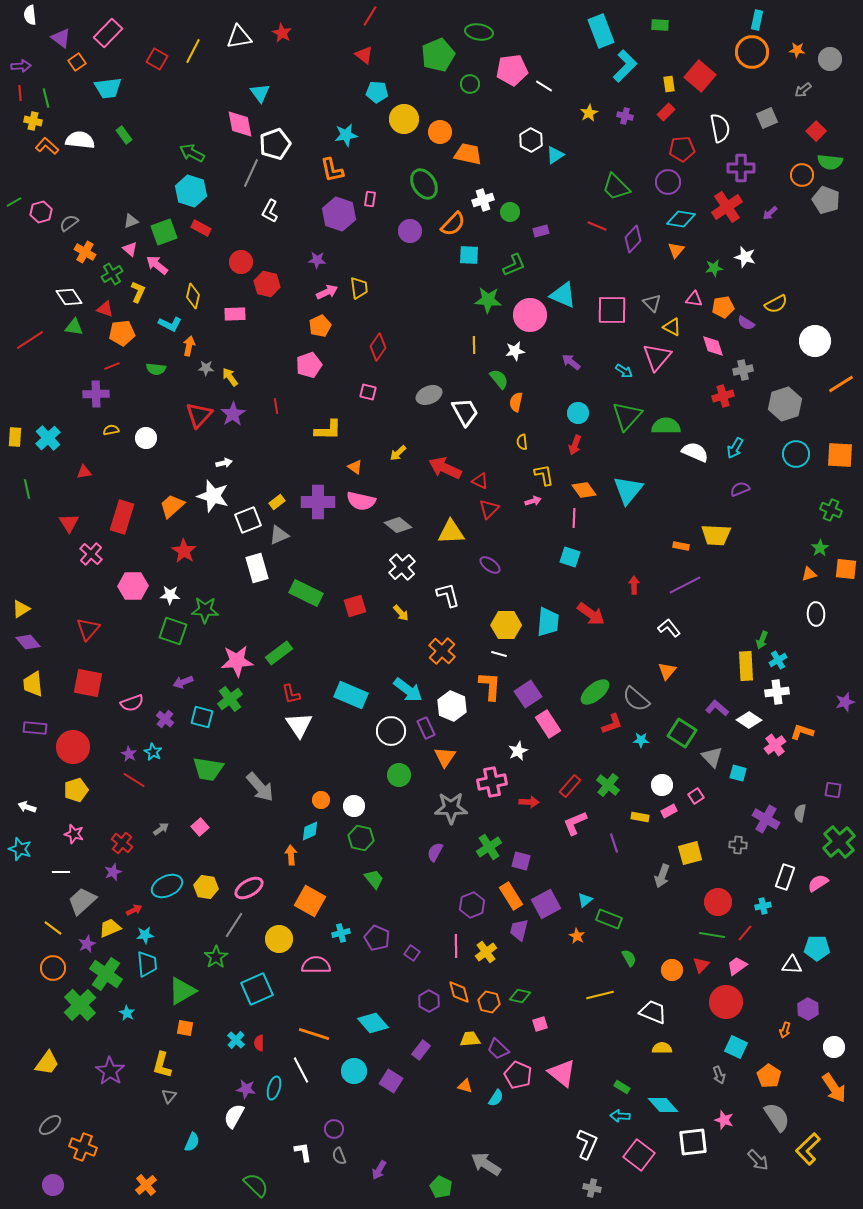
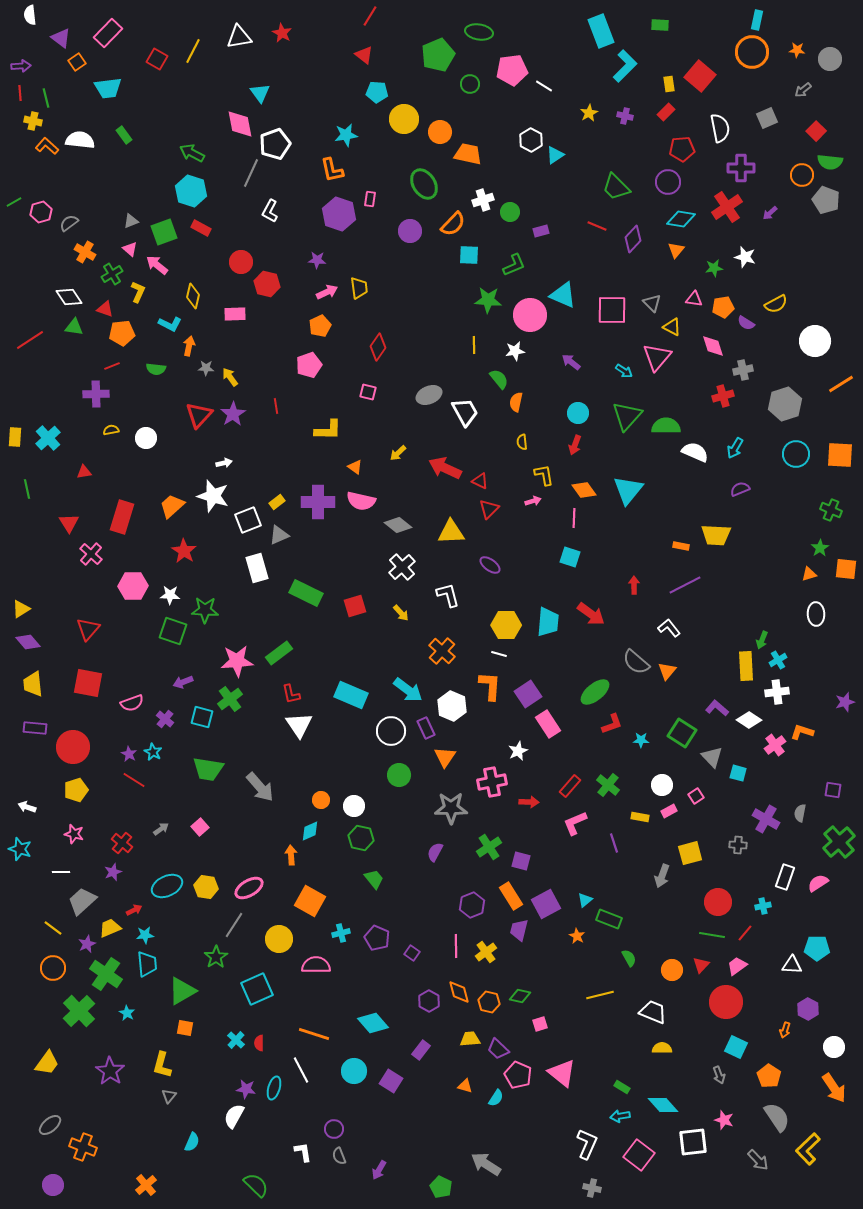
gray semicircle at (636, 699): moved 37 px up
green cross at (80, 1005): moved 1 px left, 6 px down
cyan arrow at (620, 1116): rotated 12 degrees counterclockwise
